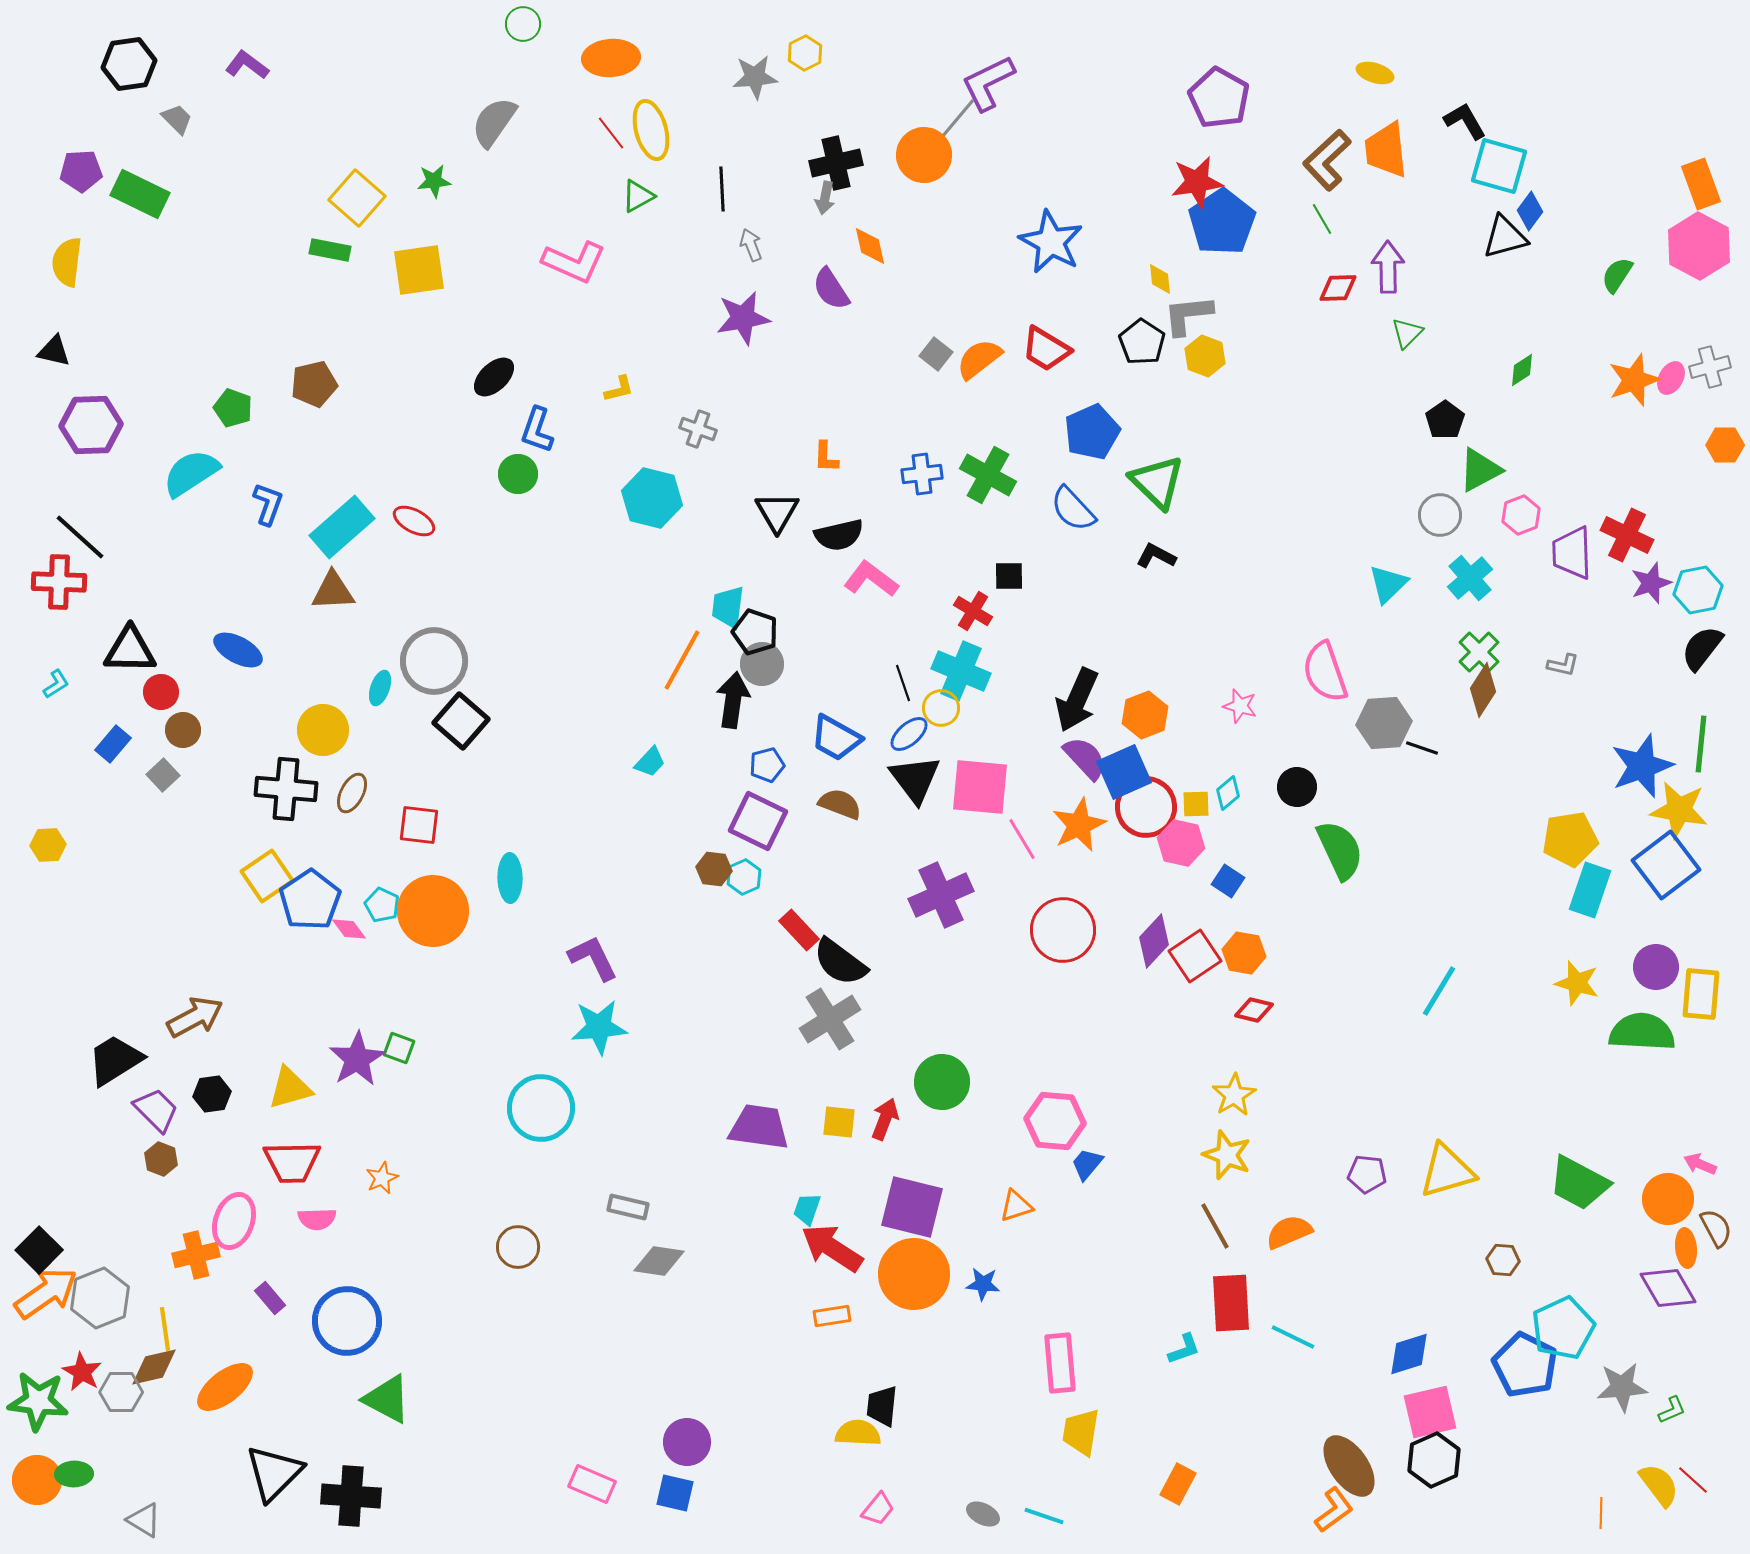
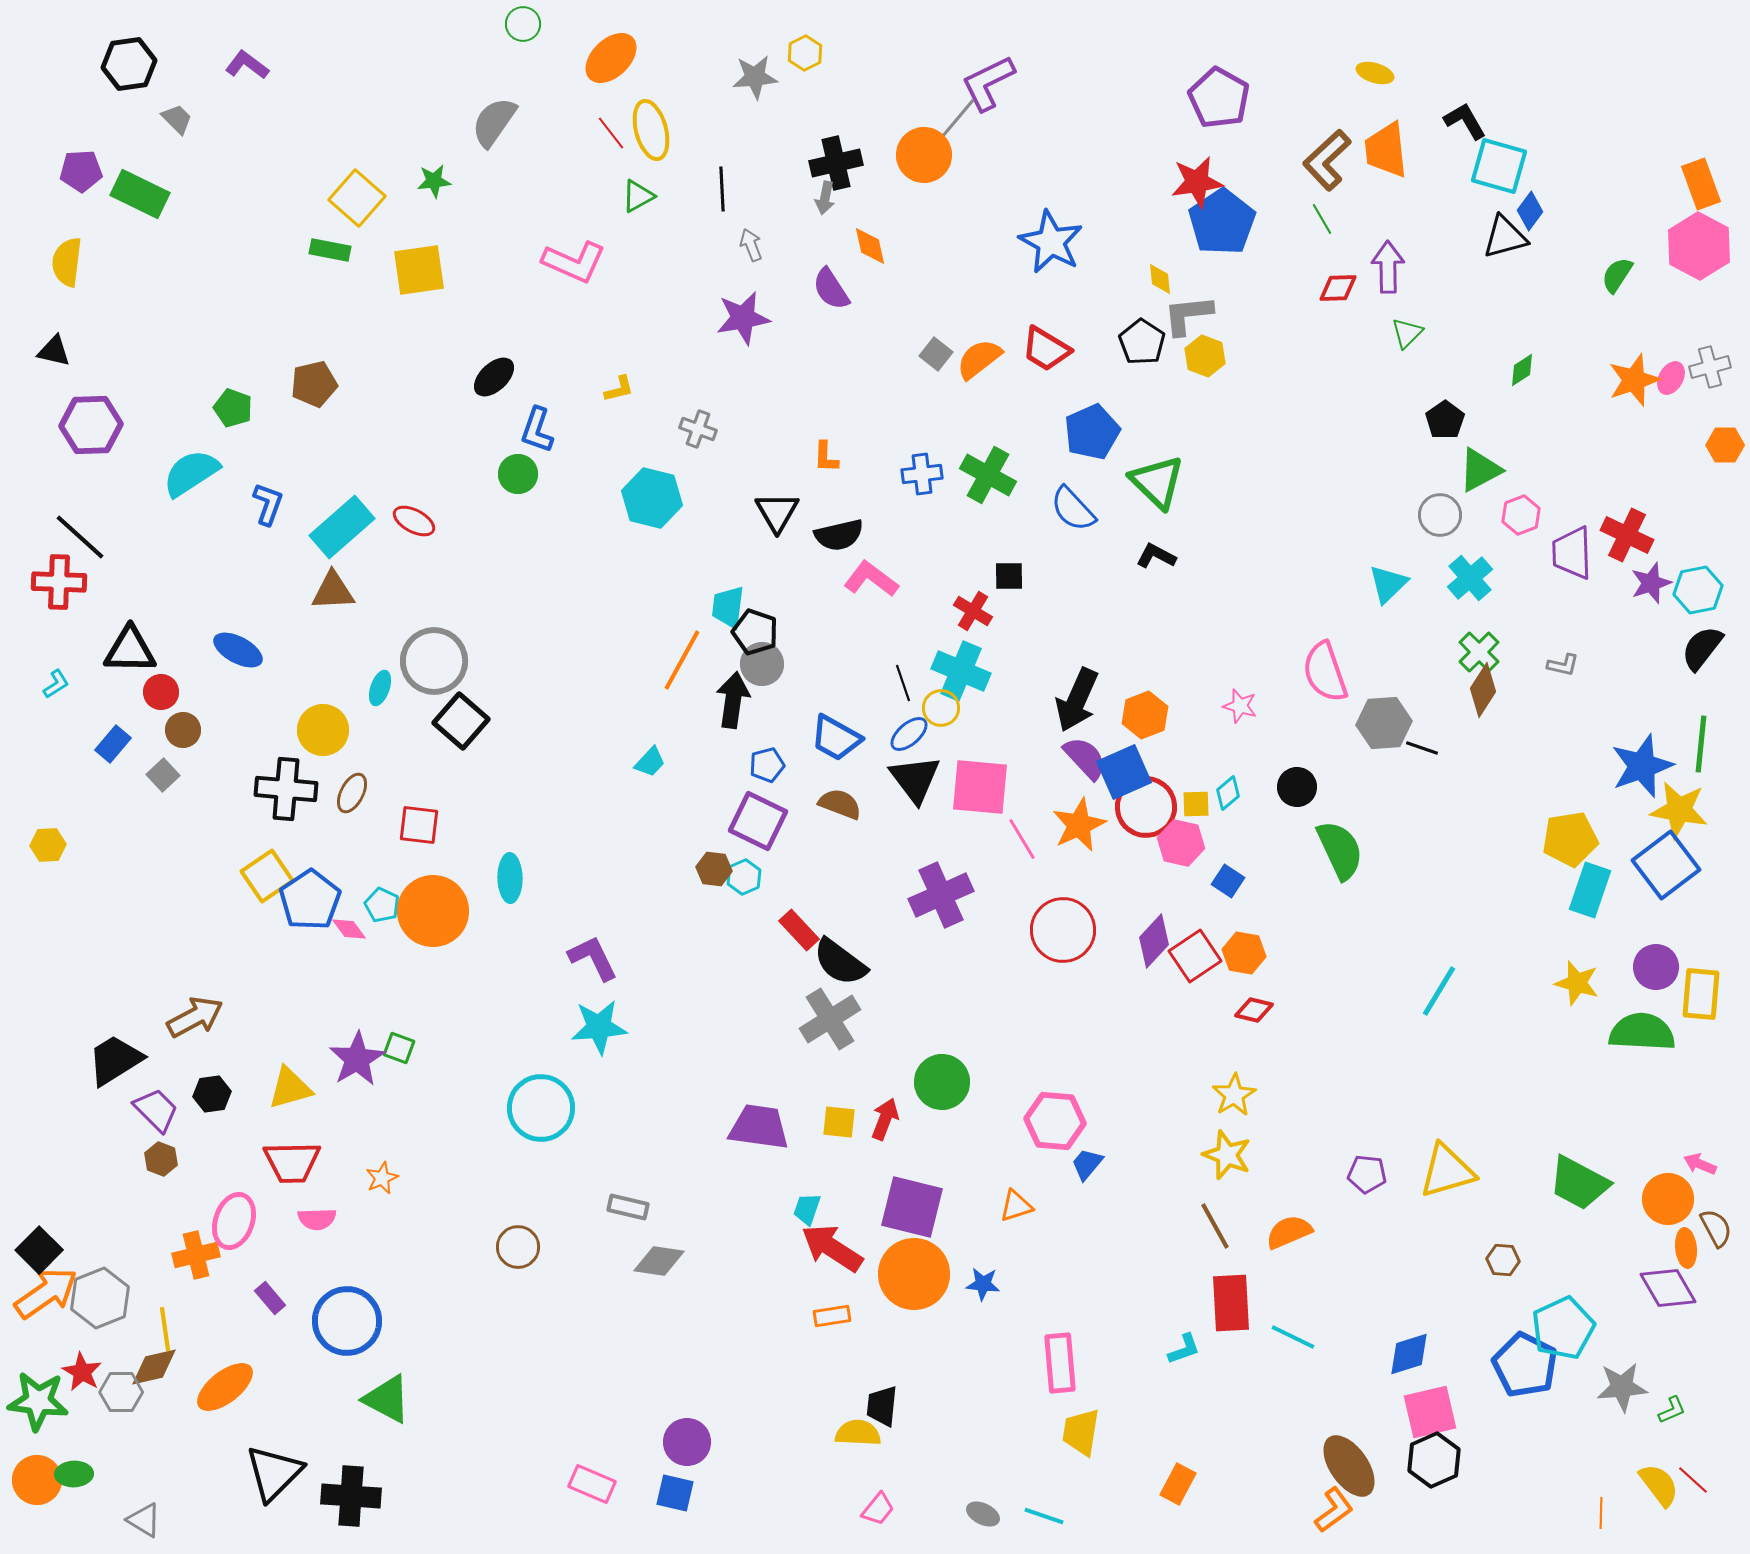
orange ellipse at (611, 58): rotated 40 degrees counterclockwise
